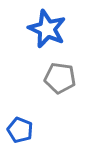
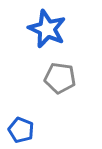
blue pentagon: moved 1 px right
